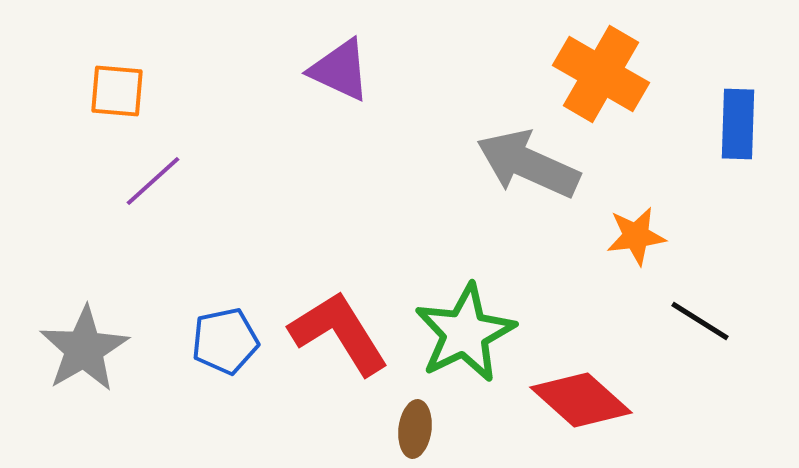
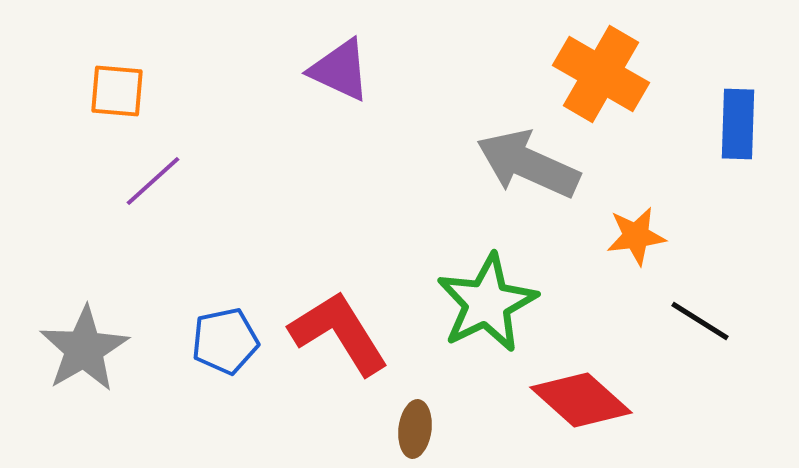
green star: moved 22 px right, 30 px up
